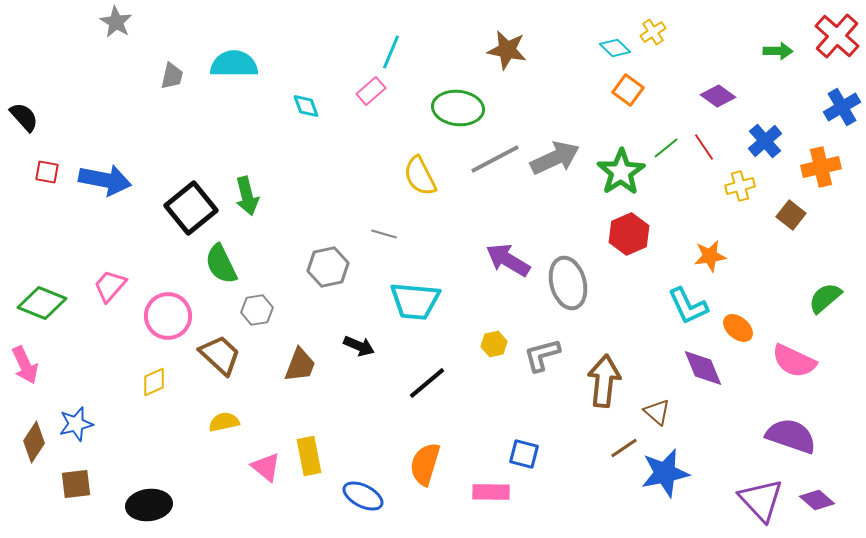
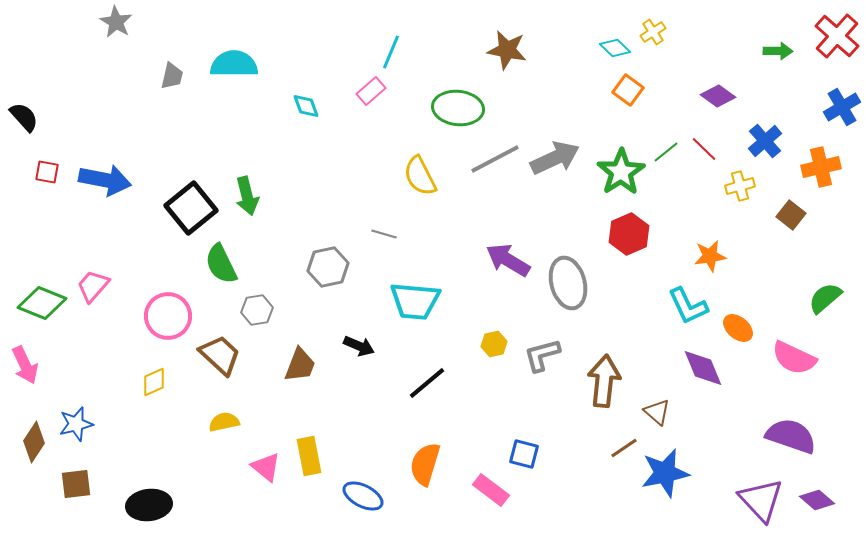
red line at (704, 147): moved 2 px down; rotated 12 degrees counterclockwise
green line at (666, 148): moved 4 px down
pink trapezoid at (110, 286): moved 17 px left
pink semicircle at (794, 361): moved 3 px up
pink rectangle at (491, 492): moved 2 px up; rotated 36 degrees clockwise
